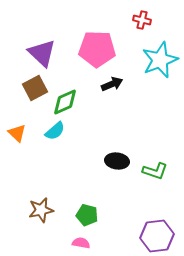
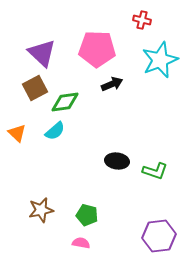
green diamond: rotated 16 degrees clockwise
purple hexagon: moved 2 px right
